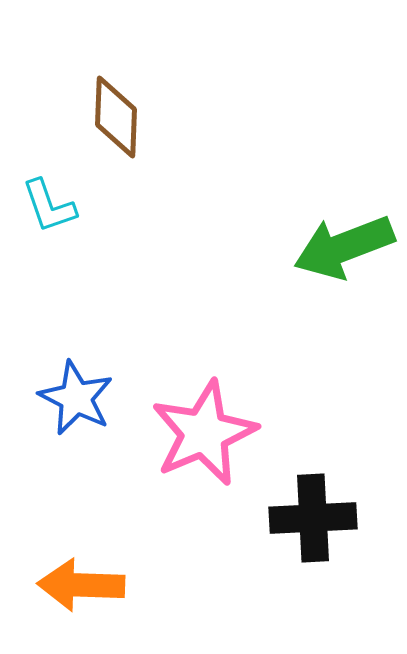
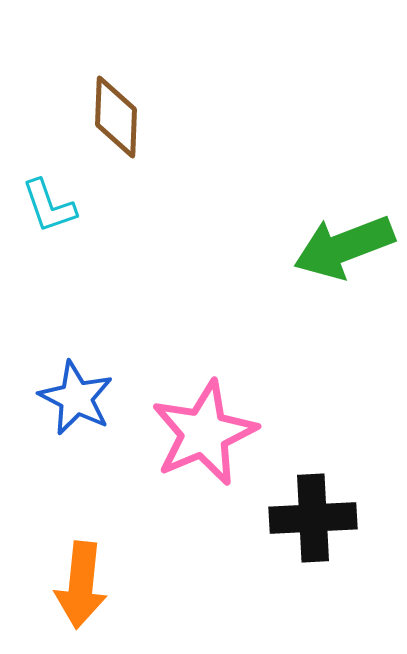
orange arrow: rotated 86 degrees counterclockwise
